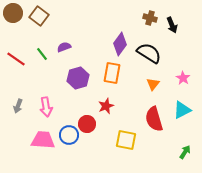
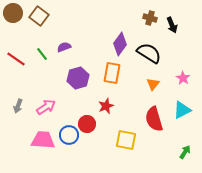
pink arrow: rotated 114 degrees counterclockwise
